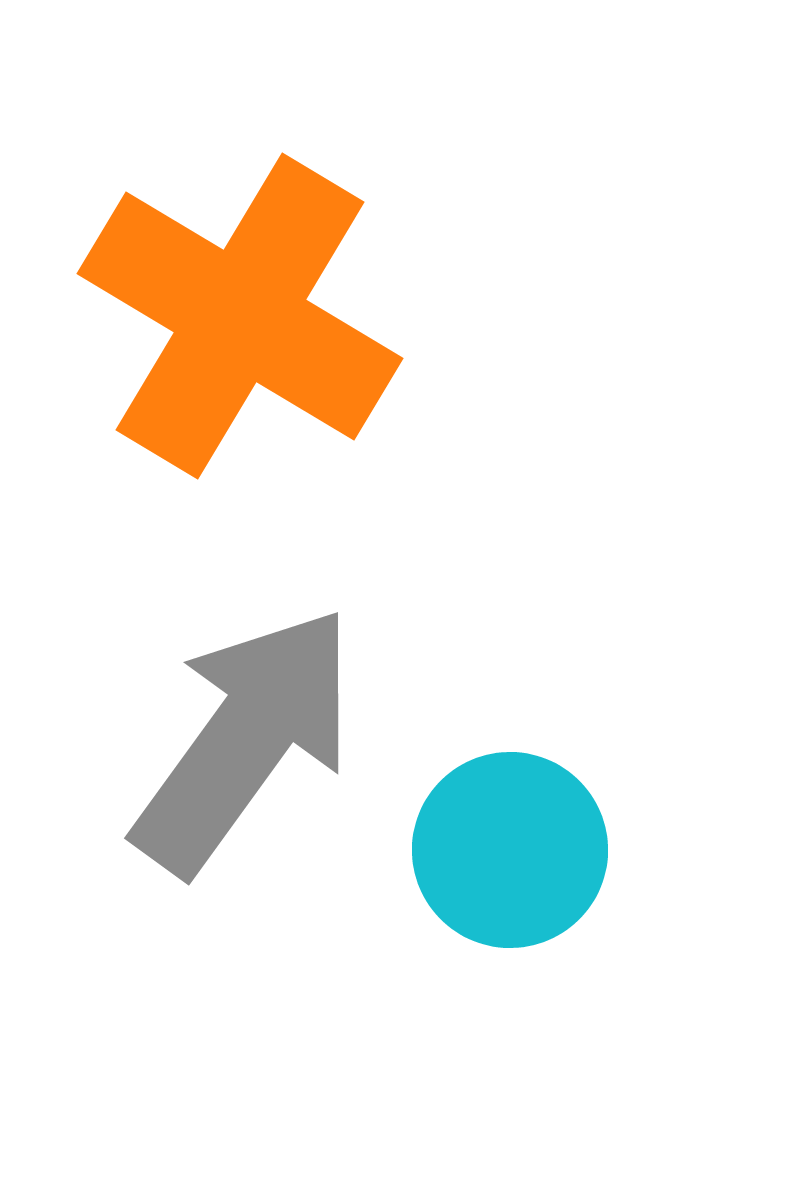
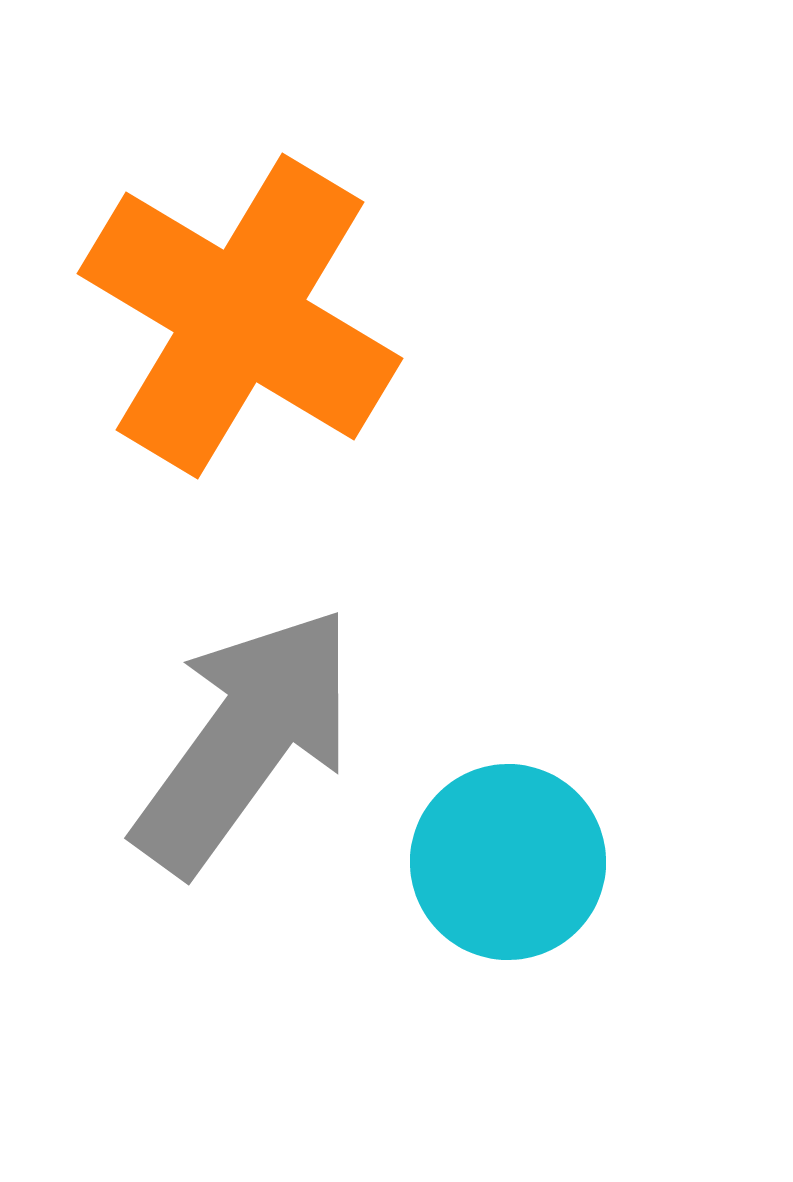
cyan circle: moved 2 px left, 12 px down
